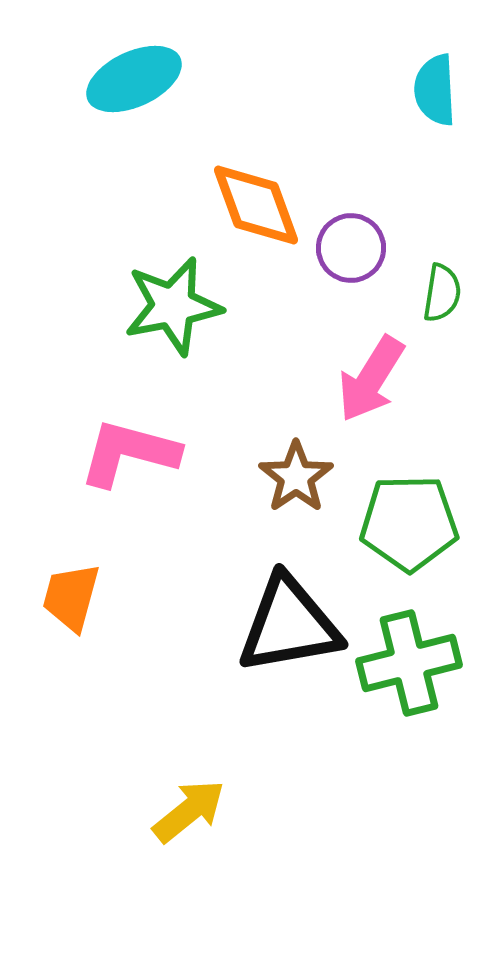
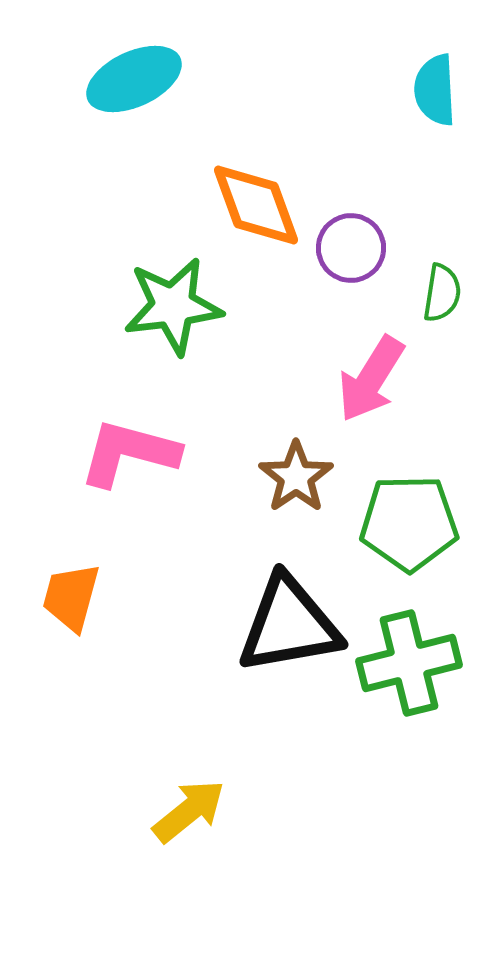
green star: rotated 4 degrees clockwise
